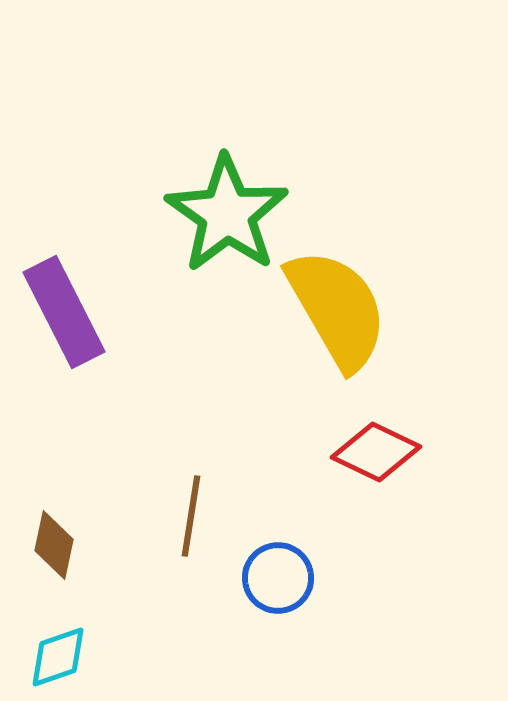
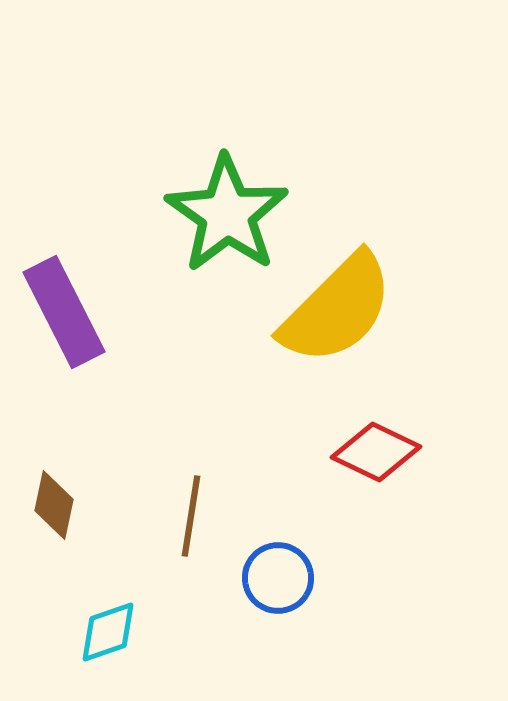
yellow semicircle: rotated 75 degrees clockwise
brown diamond: moved 40 px up
cyan diamond: moved 50 px right, 25 px up
